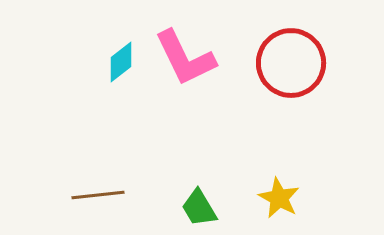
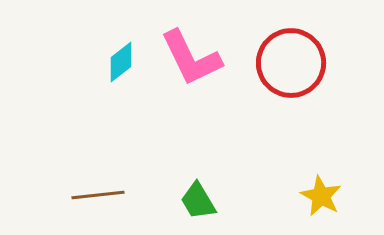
pink L-shape: moved 6 px right
yellow star: moved 42 px right, 2 px up
green trapezoid: moved 1 px left, 7 px up
